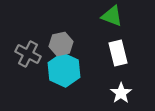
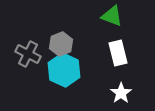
gray hexagon: rotated 10 degrees counterclockwise
